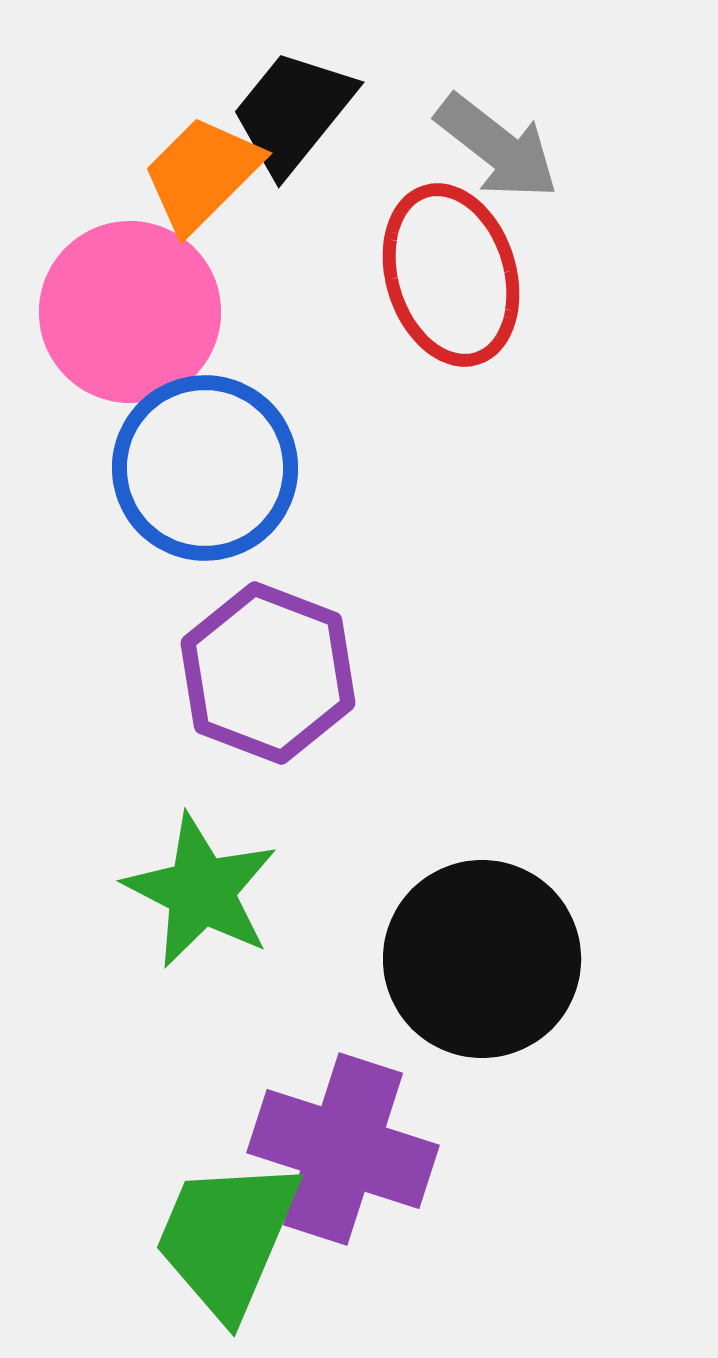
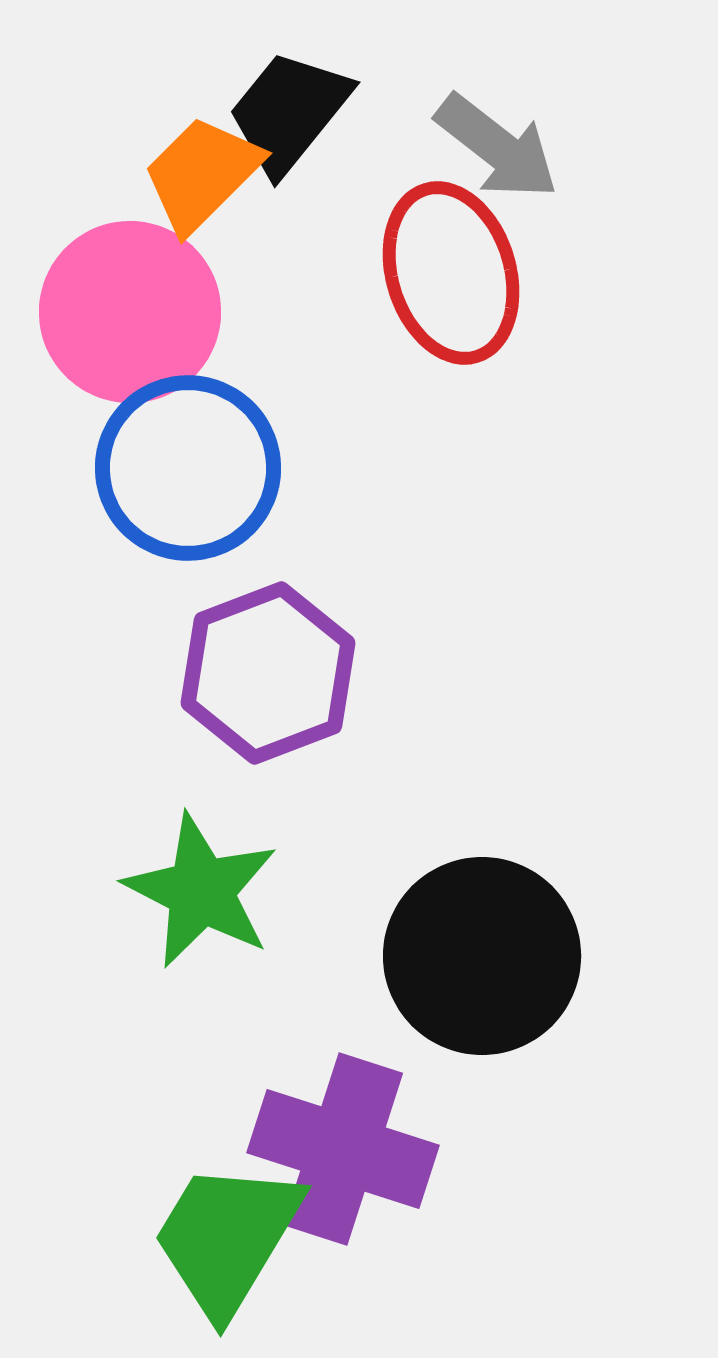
black trapezoid: moved 4 px left
red ellipse: moved 2 px up
blue circle: moved 17 px left
purple hexagon: rotated 18 degrees clockwise
black circle: moved 3 px up
green trapezoid: rotated 8 degrees clockwise
